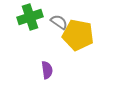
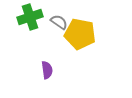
yellow pentagon: moved 2 px right, 1 px up
